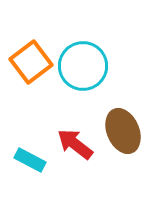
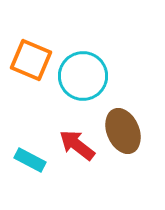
orange square: moved 2 px up; rotated 30 degrees counterclockwise
cyan circle: moved 10 px down
red arrow: moved 2 px right, 1 px down
